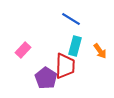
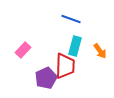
blue line: rotated 12 degrees counterclockwise
purple pentagon: rotated 15 degrees clockwise
